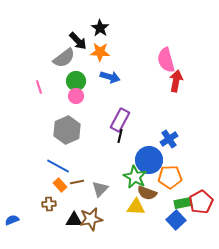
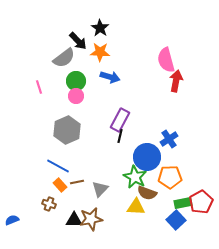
blue circle: moved 2 px left, 3 px up
brown cross: rotated 24 degrees clockwise
